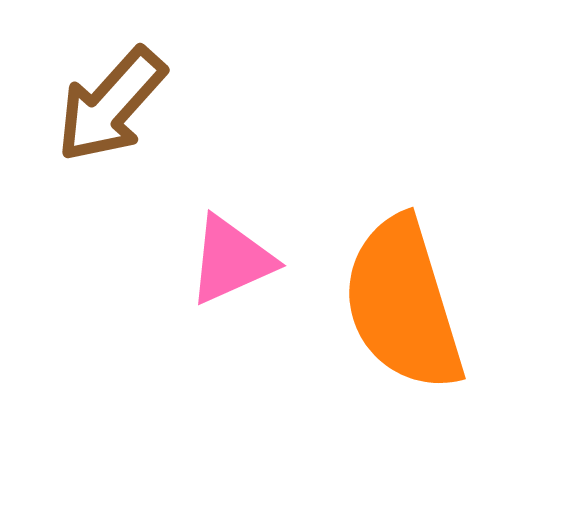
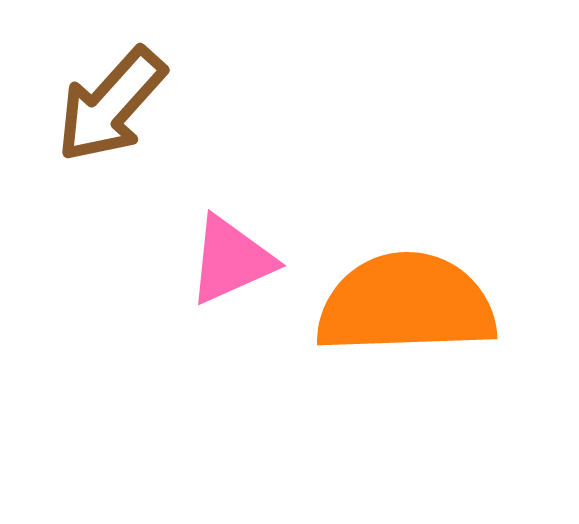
orange semicircle: moved 3 px right; rotated 105 degrees clockwise
